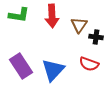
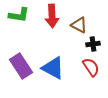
brown triangle: rotated 36 degrees counterclockwise
black cross: moved 3 px left, 7 px down; rotated 16 degrees counterclockwise
red semicircle: moved 2 px right, 3 px down; rotated 144 degrees counterclockwise
blue triangle: moved 2 px up; rotated 45 degrees counterclockwise
